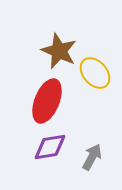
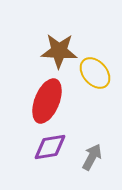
brown star: rotated 21 degrees counterclockwise
